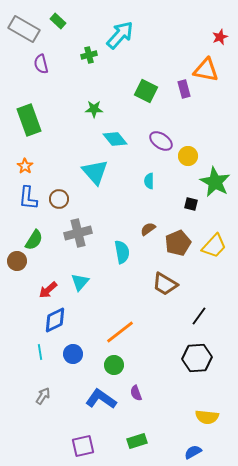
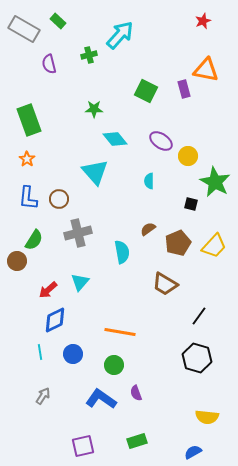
red star at (220, 37): moved 17 px left, 16 px up
purple semicircle at (41, 64): moved 8 px right
orange star at (25, 166): moved 2 px right, 7 px up
orange line at (120, 332): rotated 48 degrees clockwise
black hexagon at (197, 358): rotated 20 degrees clockwise
